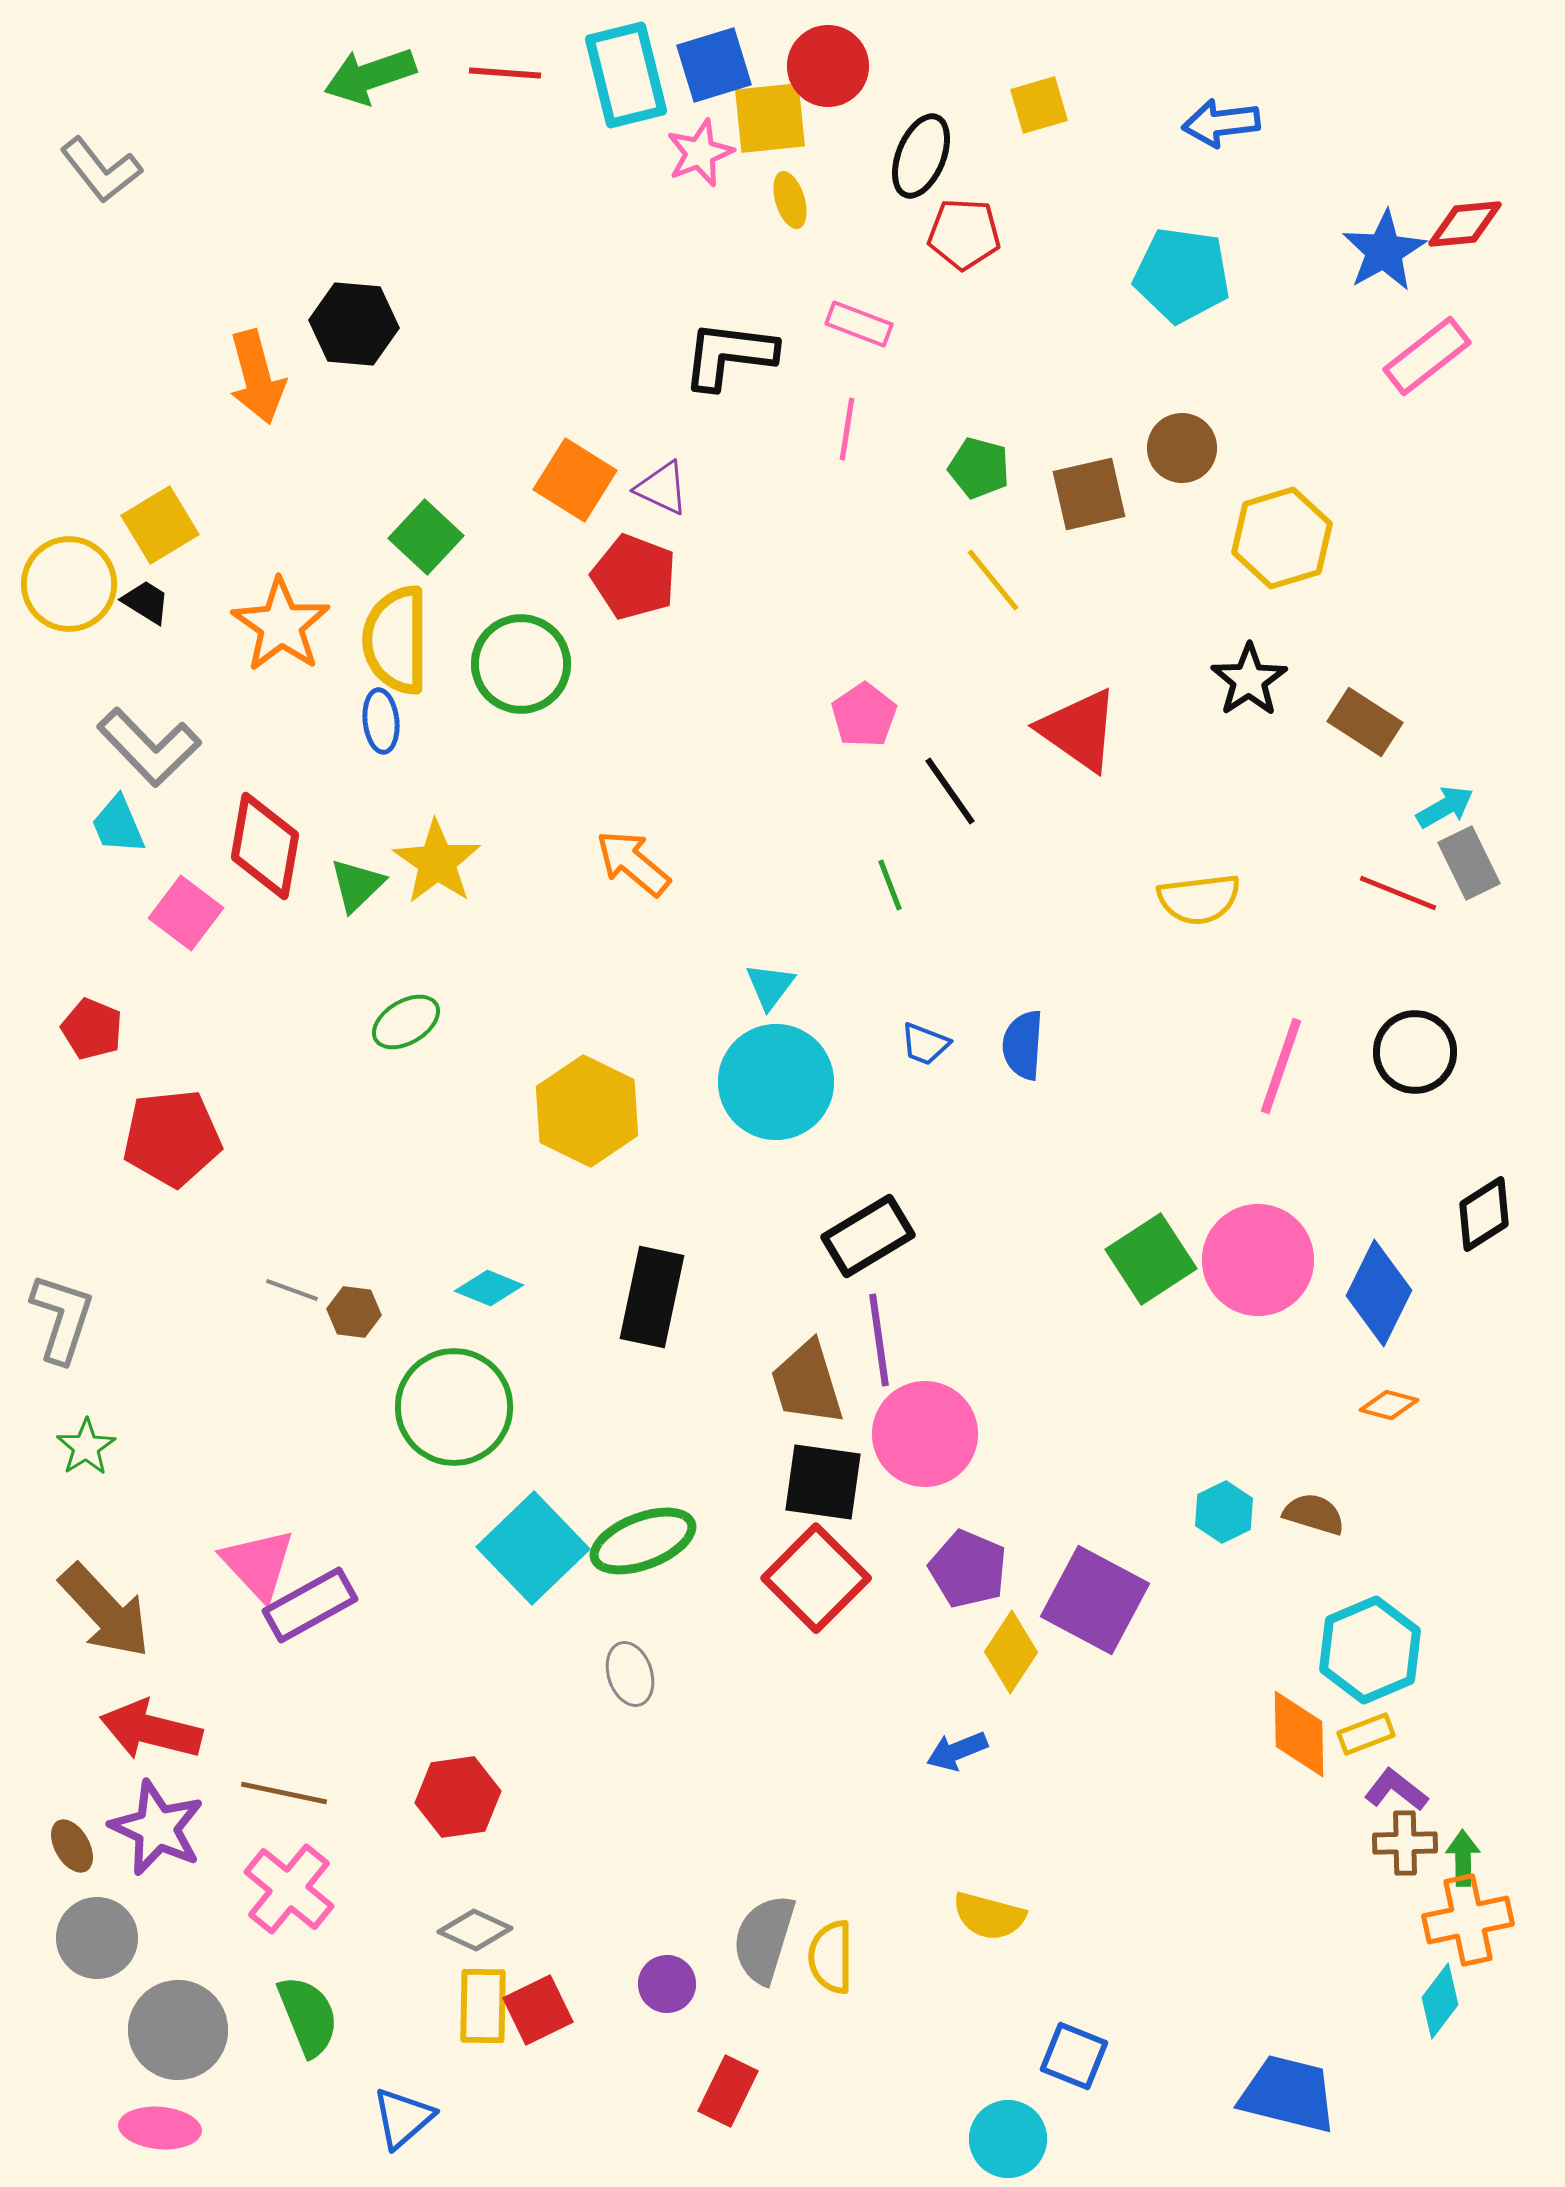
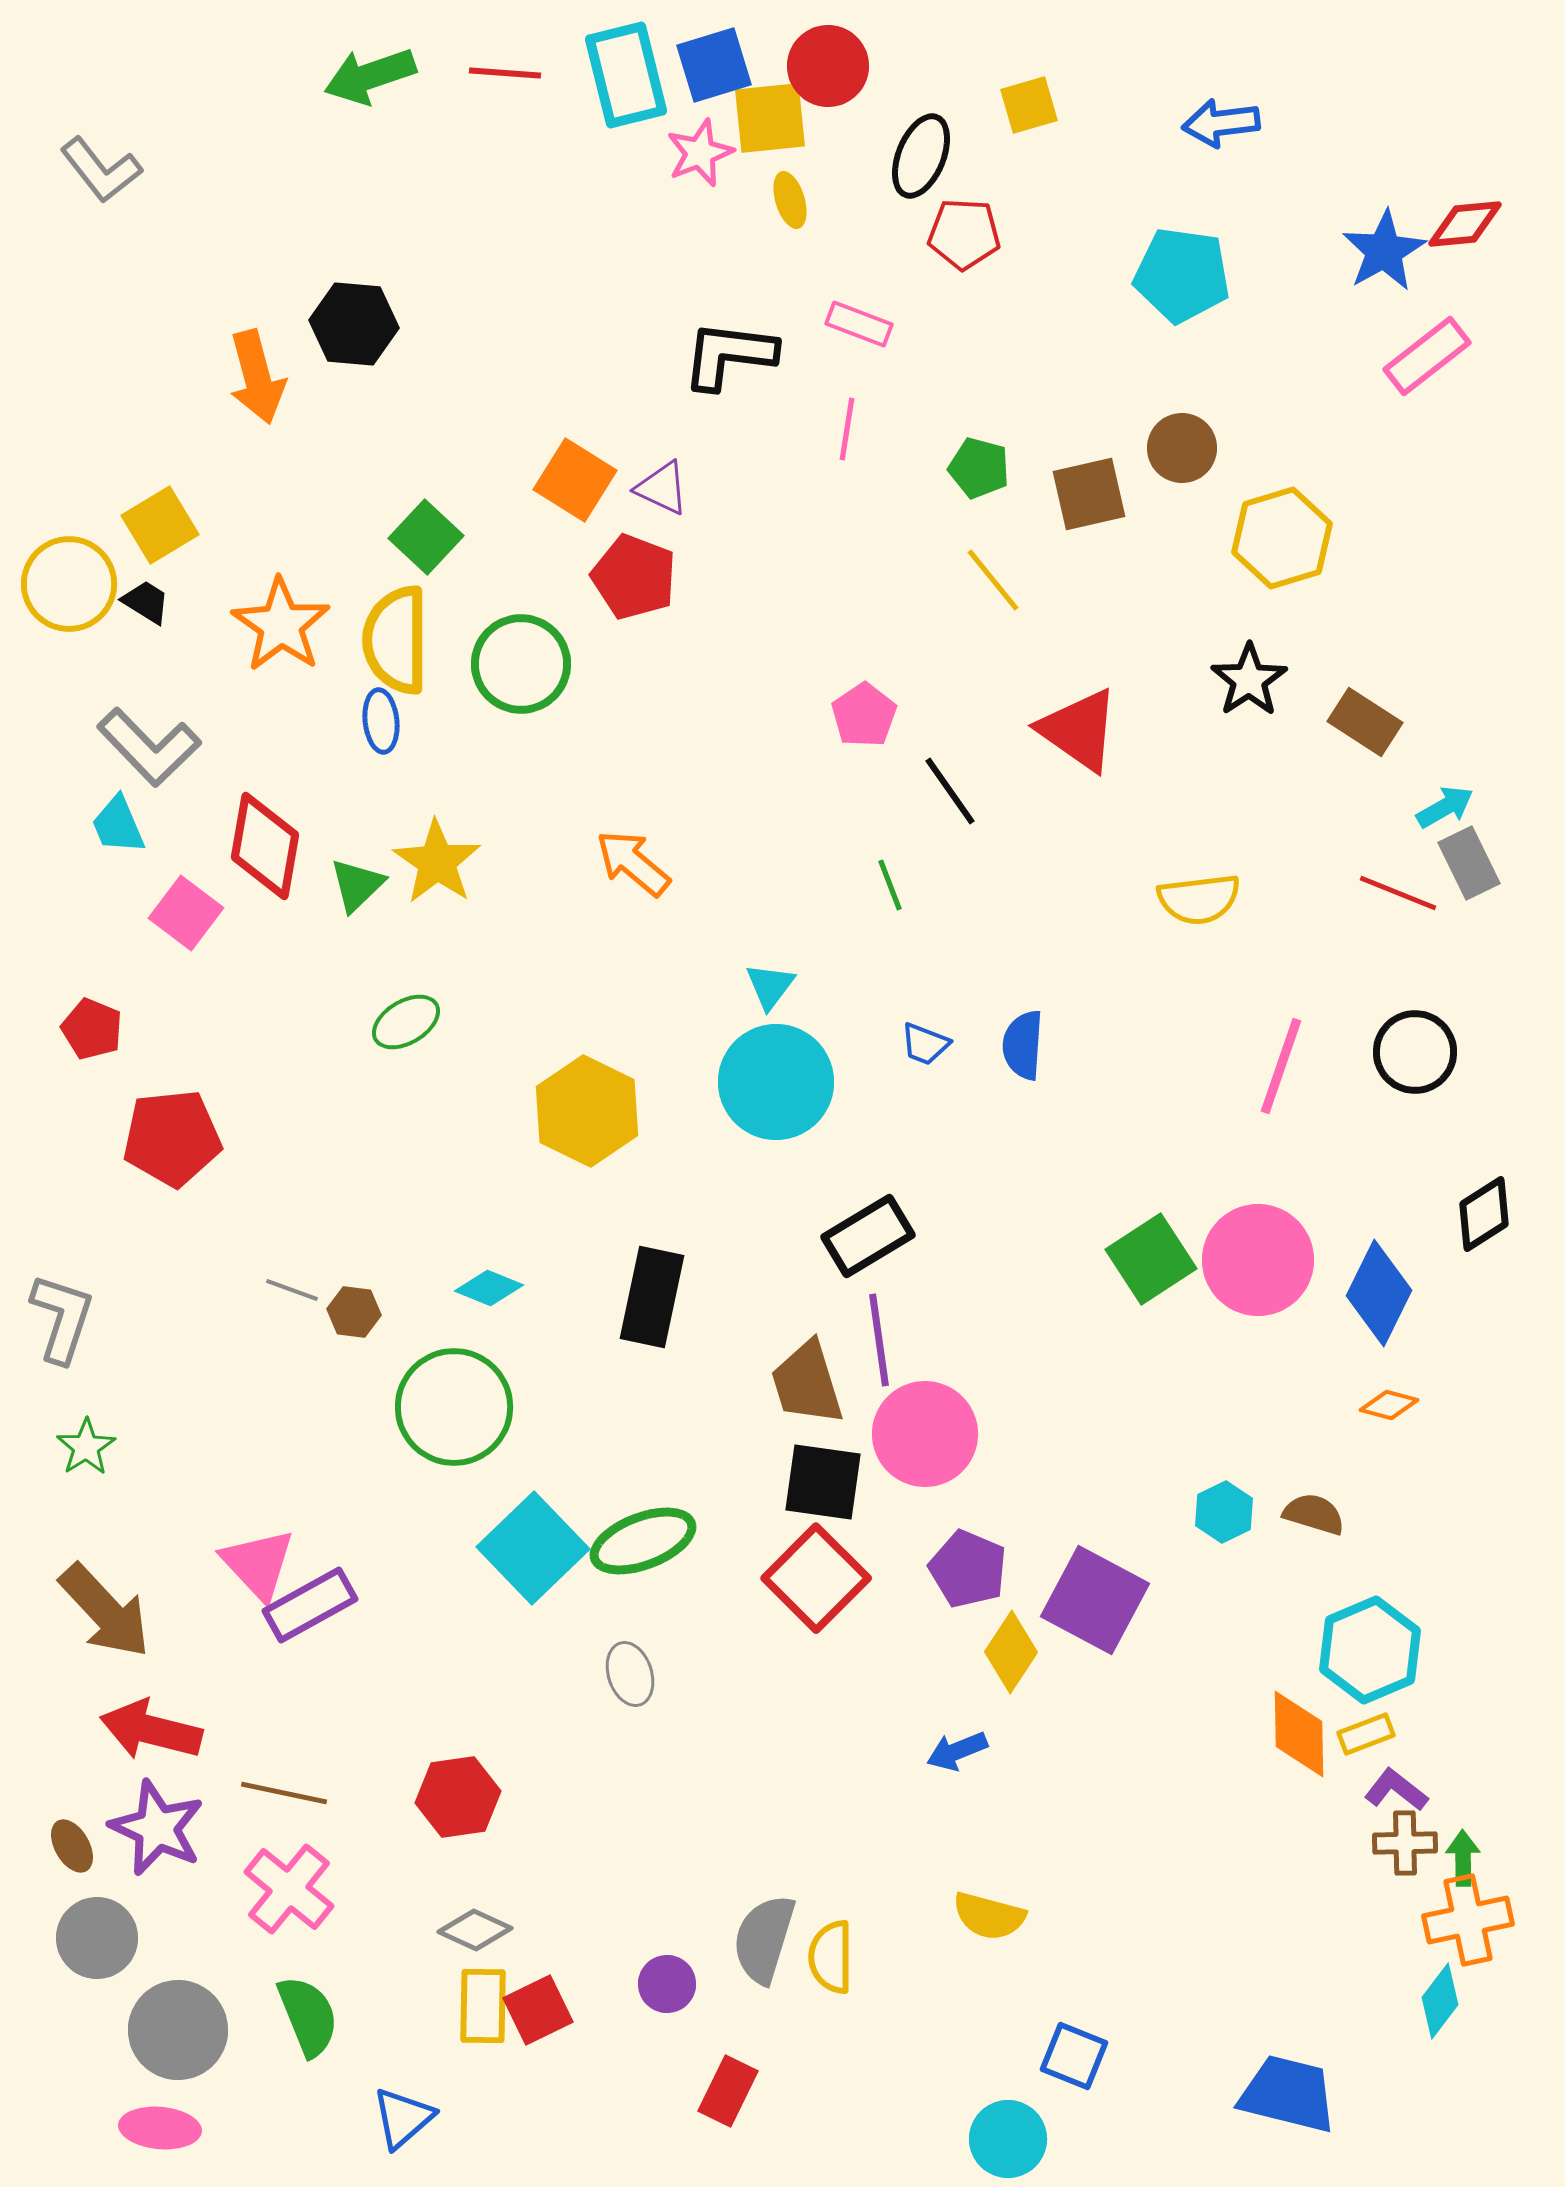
yellow square at (1039, 105): moved 10 px left
